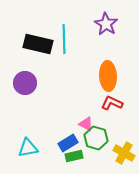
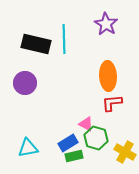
black rectangle: moved 2 px left
red L-shape: rotated 30 degrees counterclockwise
yellow cross: moved 1 px right, 1 px up
